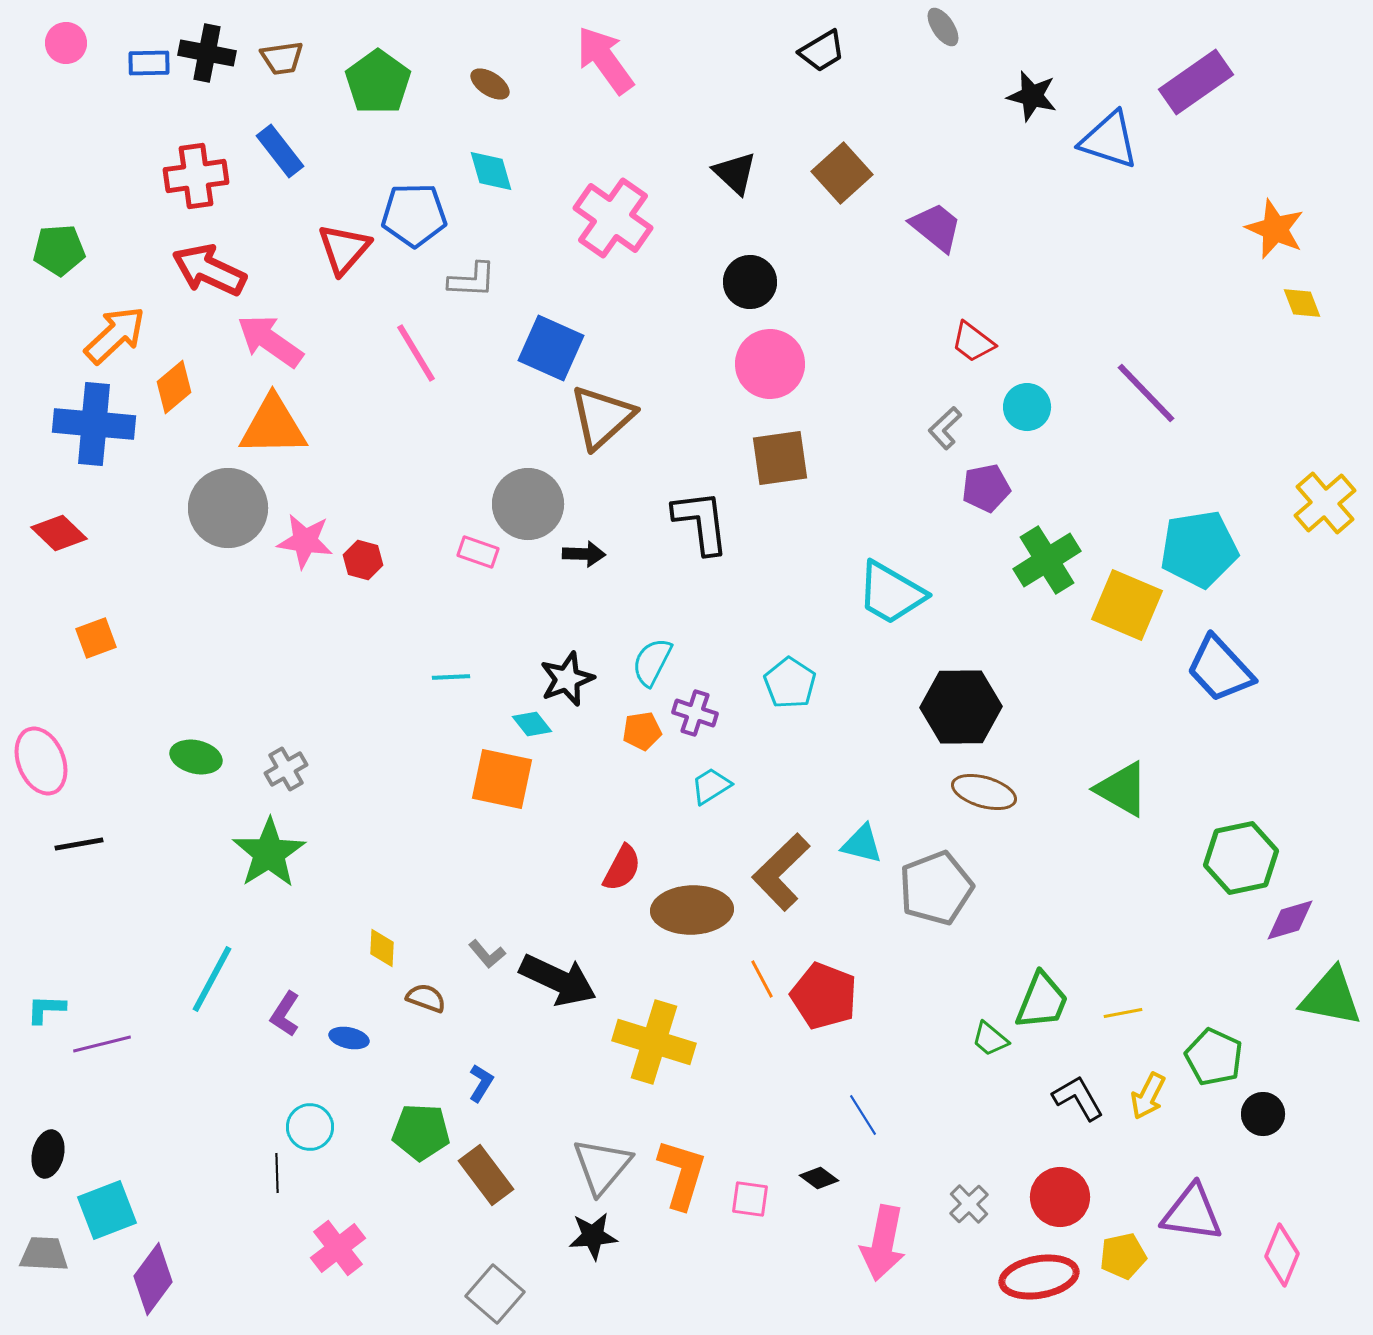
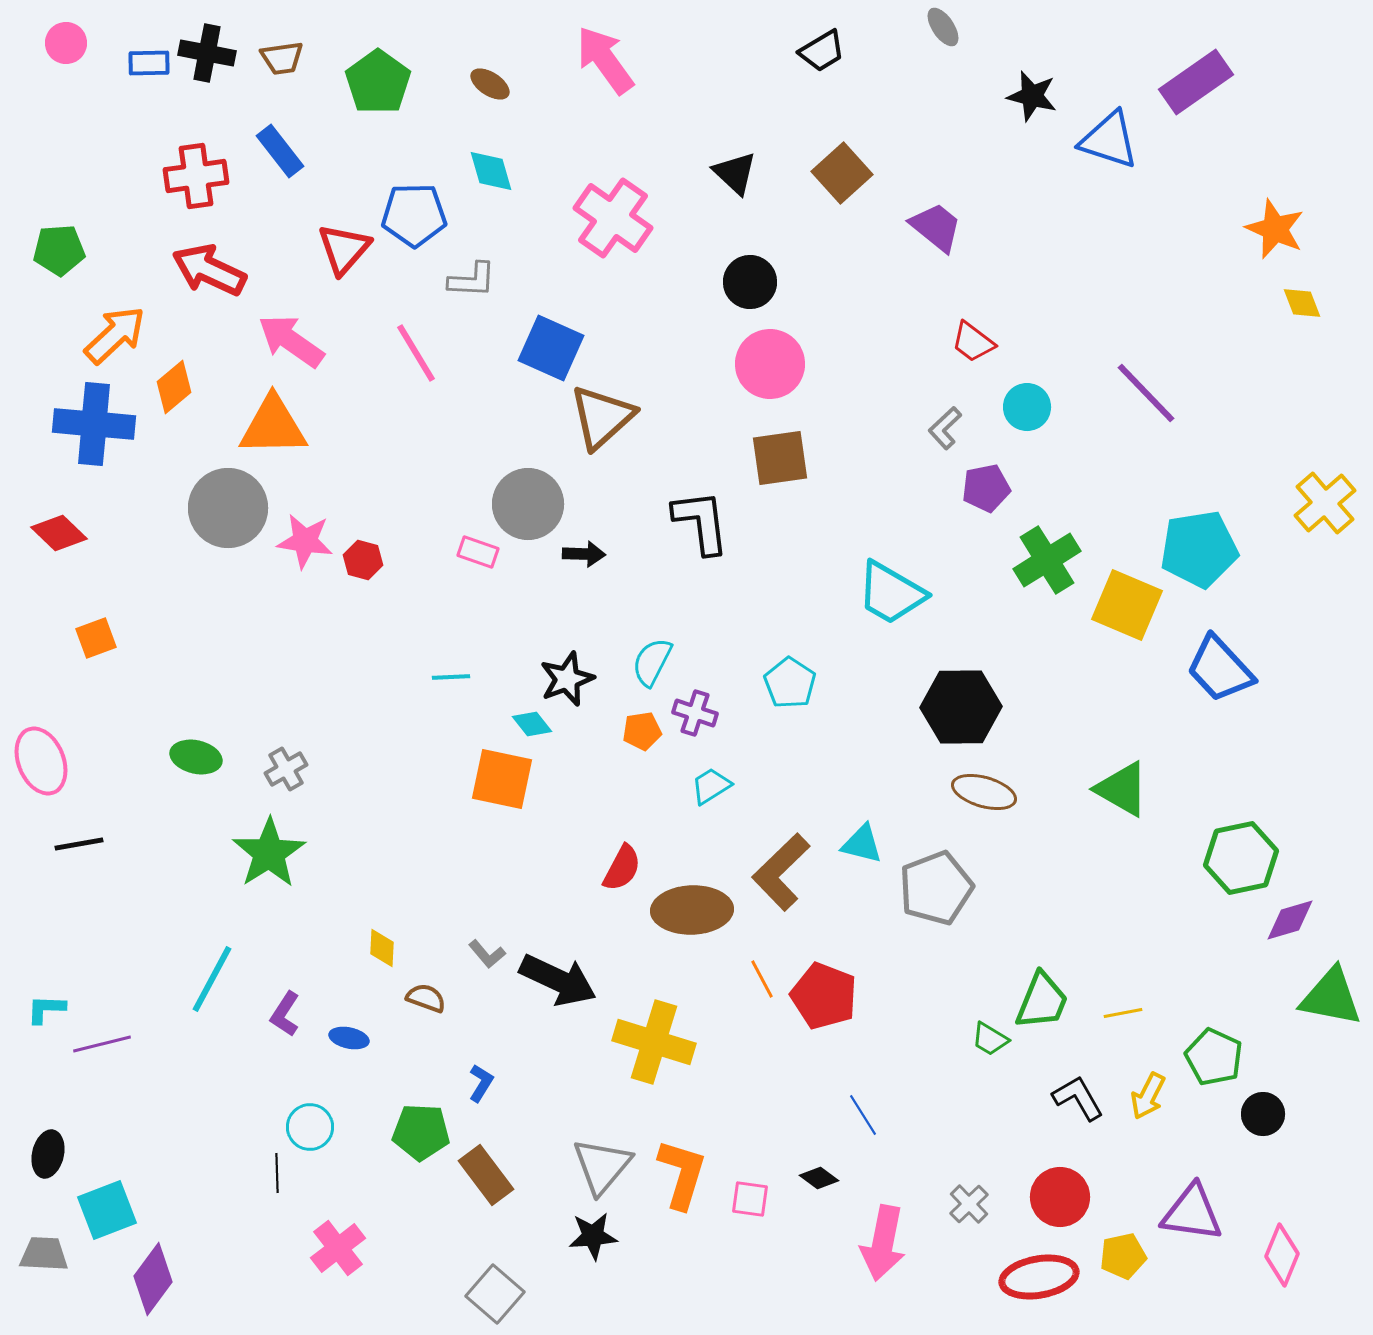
pink arrow at (270, 341): moved 21 px right
green trapezoid at (990, 1039): rotated 9 degrees counterclockwise
